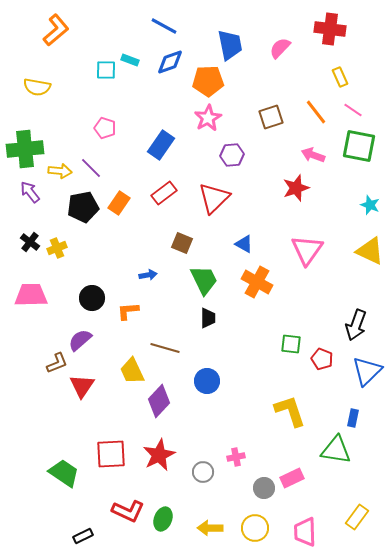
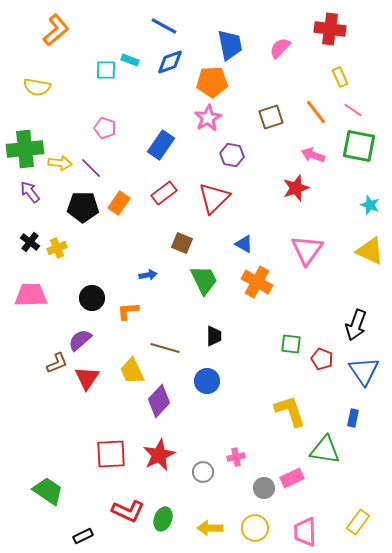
orange pentagon at (208, 81): moved 4 px right, 1 px down
purple hexagon at (232, 155): rotated 15 degrees clockwise
yellow arrow at (60, 171): moved 8 px up
black pentagon at (83, 207): rotated 12 degrees clockwise
black trapezoid at (208, 318): moved 6 px right, 18 px down
blue triangle at (367, 371): moved 3 px left; rotated 20 degrees counterclockwise
red triangle at (82, 386): moved 5 px right, 8 px up
green triangle at (336, 450): moved 11 px left
green trapezoid at (64, 473): moved 16 px left, 18 px down
yellow rectangle at (357, 517): moved 1 px right, 5 px down
